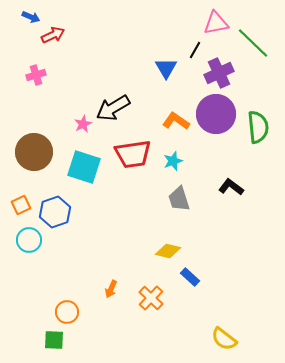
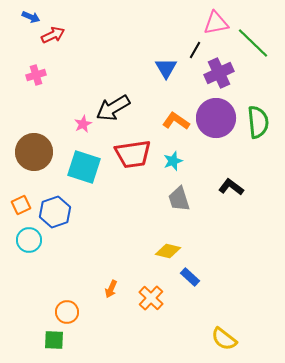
purple circle: moved 4 px down
green semicircle: moved 5 px up
